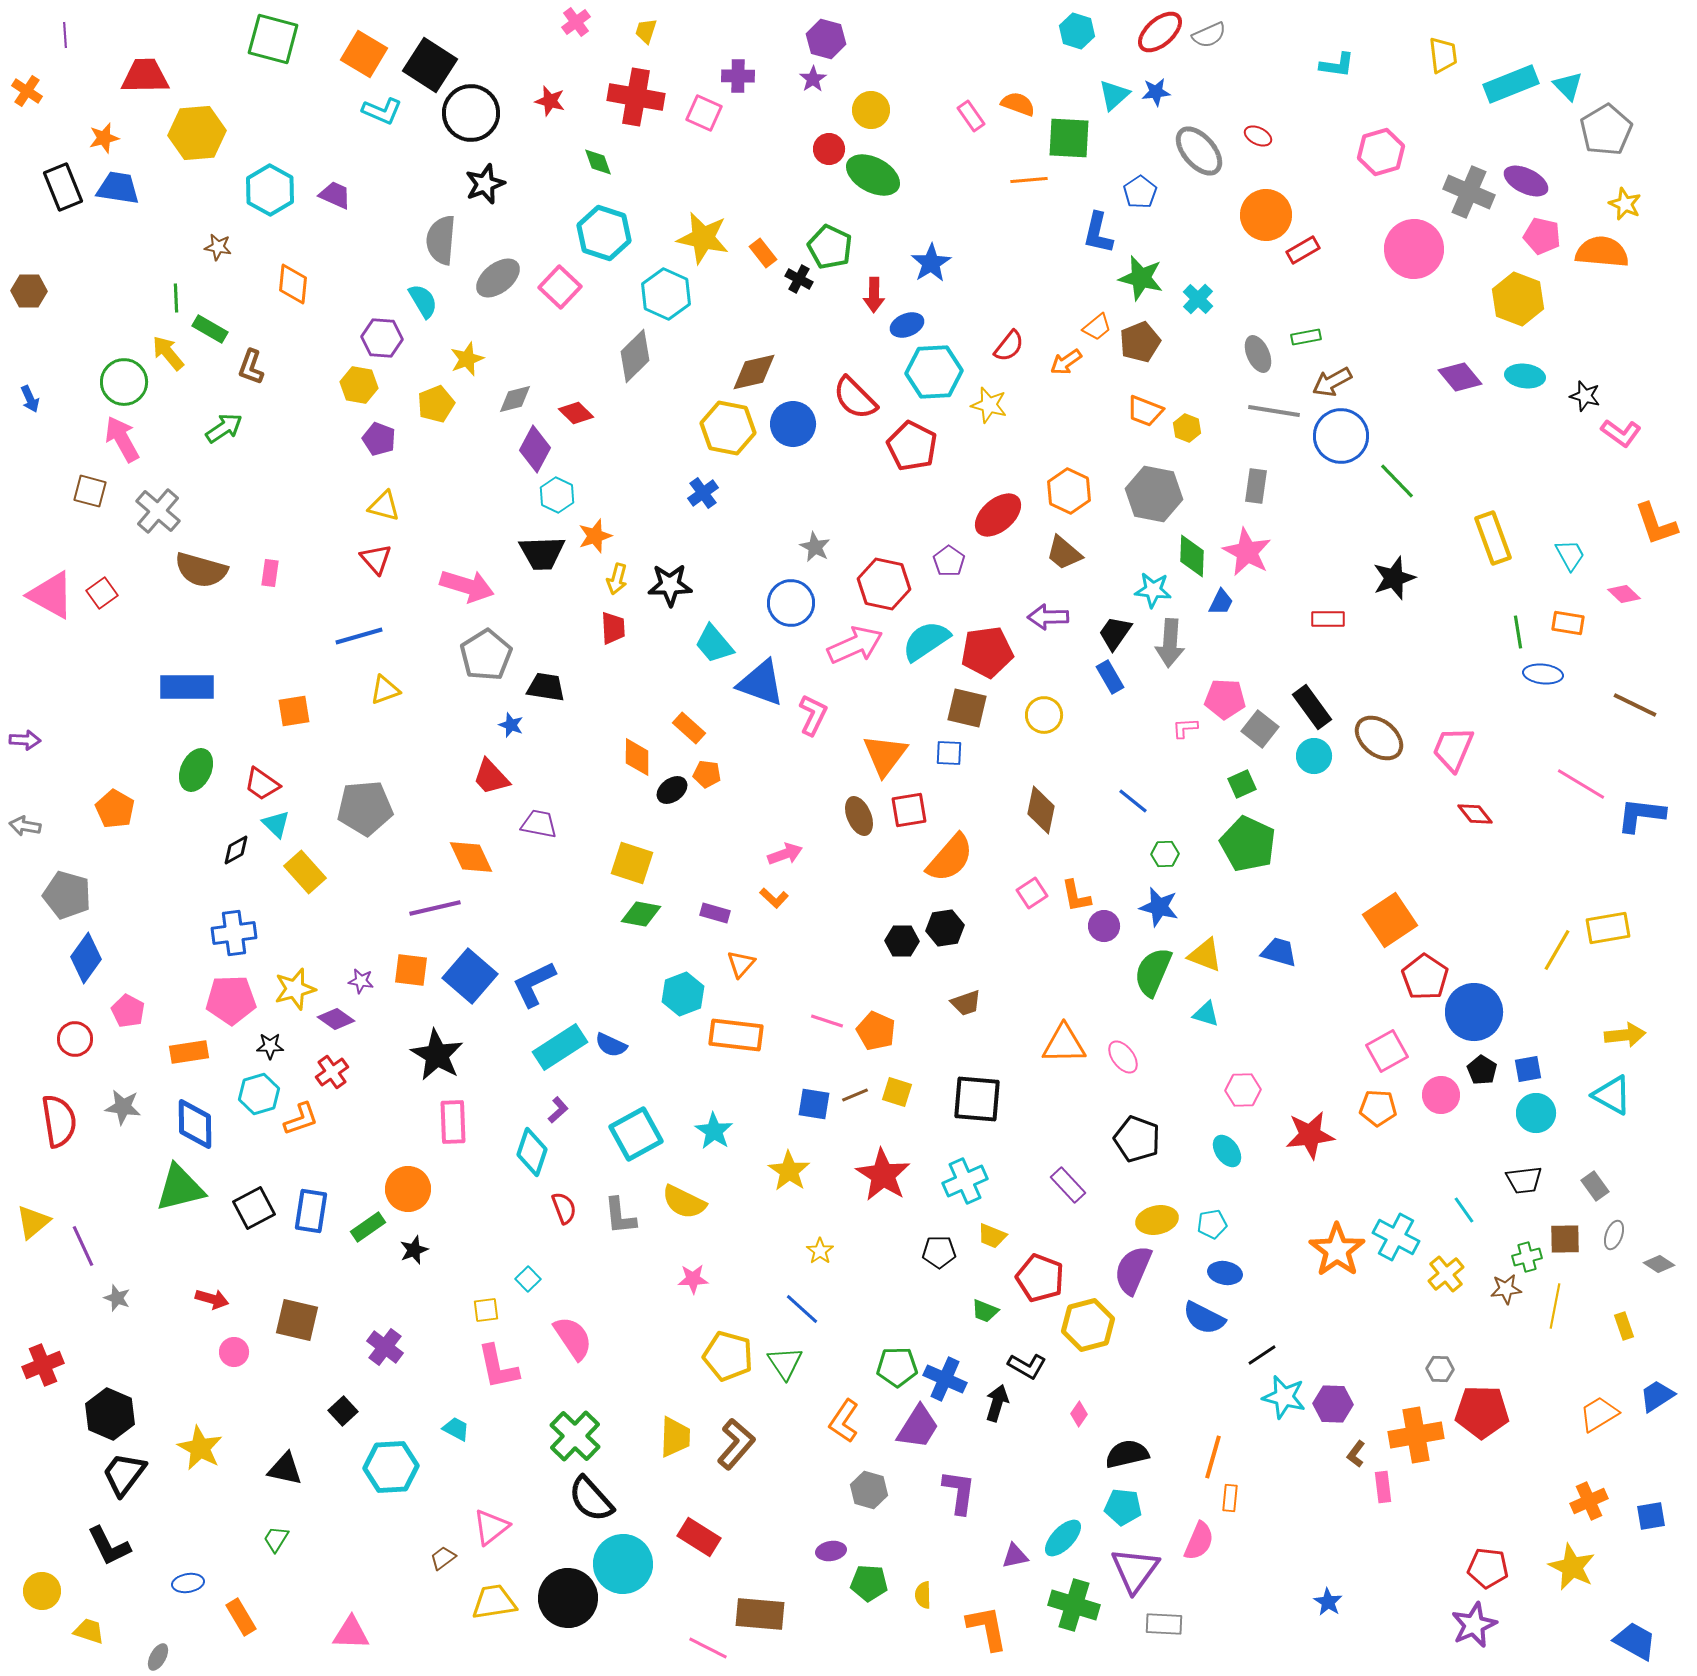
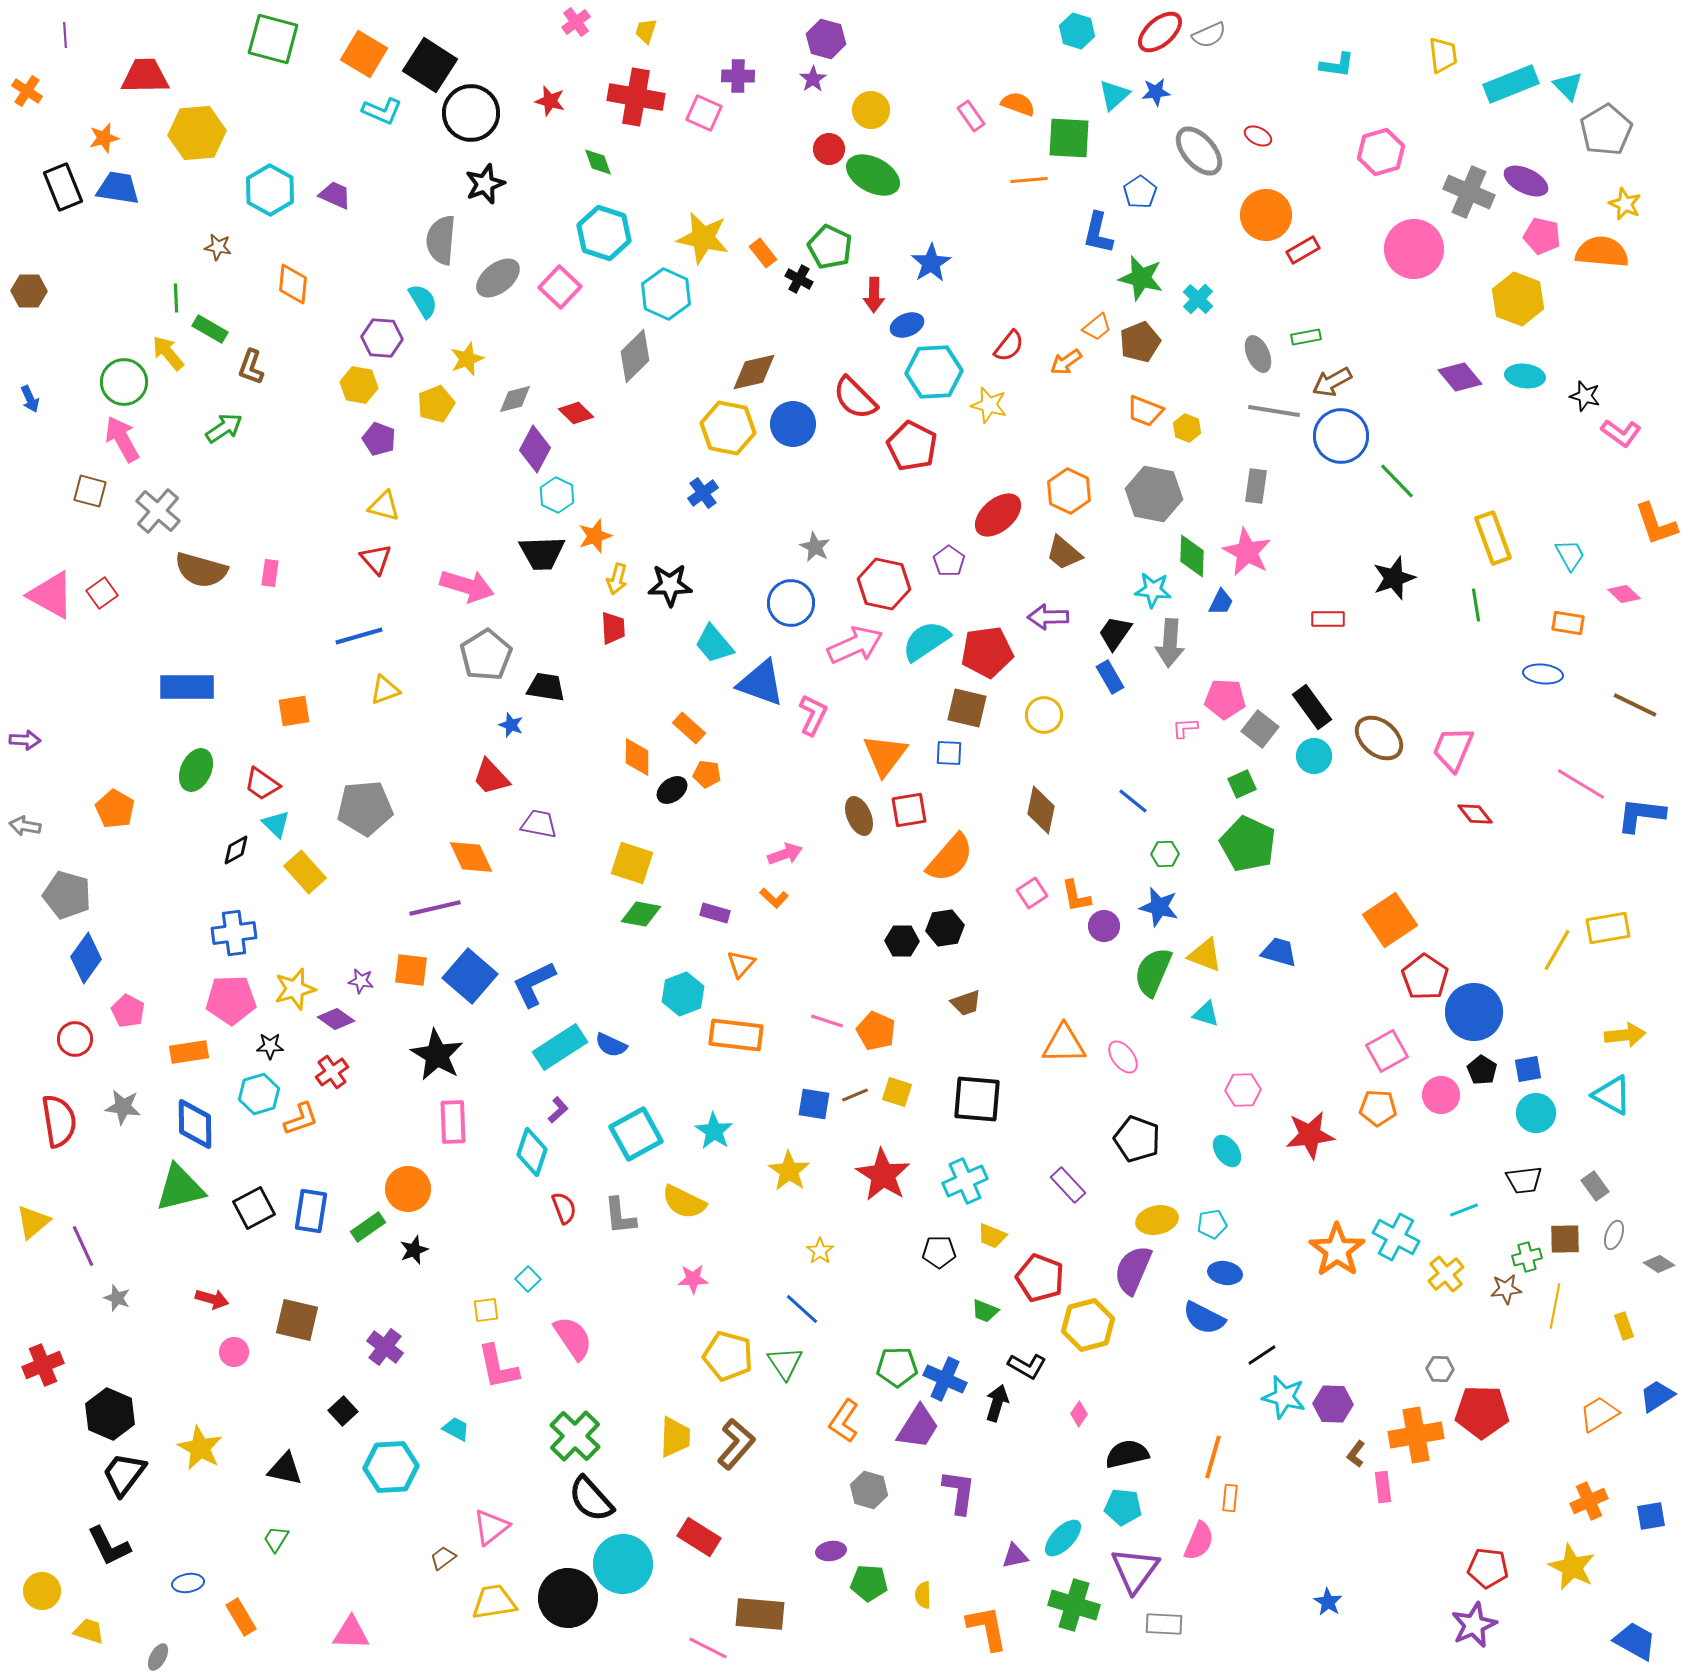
green line at (1518, 632): moved 42 px left, 27 px up
cyan line at (1464, 1210): rotated 76 degrees counterclockwise
